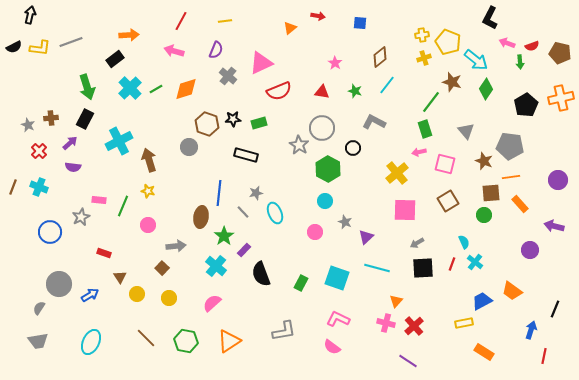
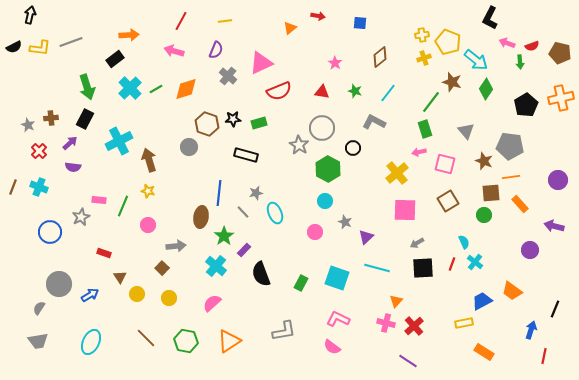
cyan line at (387, 85): moved 1 px right, 8 px down
